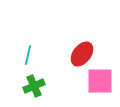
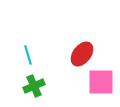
cyan line: rotated 30 degrees counterclockwise
pink square: moved 1 px right, 1 px down
